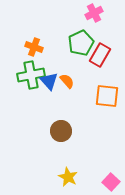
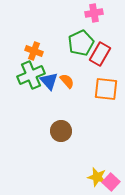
pink cross: rotated 18 degrees clockwise
orange cross: moved 4 px down
red rectangle: moved 1 px up
green cross: rotated 12 degrees counterclockwise
orange square: moved 1 px left, 7 px up
yellow star: moved 29 px right; rotated 12 degrees counterclockwise
